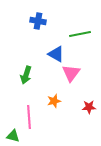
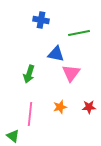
blue cross: moved 3 px right, 1 px up
green line: moved 1 px left, 1 px up
blue triangle: rotated 18 degrees counterclockwise
green arrow: moved 3 px right, 1 px up
orange star: moved 6 px right, 6 px down
pink line: moved 1 px right, 3 px up; rotated 10 degrees clockwise
green triangle: rotated 24 degrees clockwise
